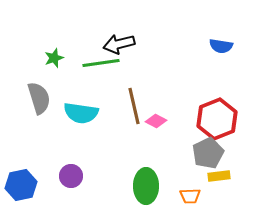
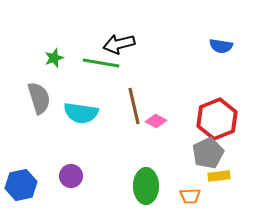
green line: rotated 18 degrees clockwise
